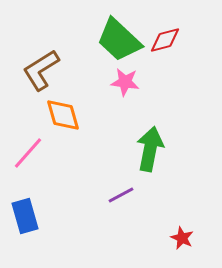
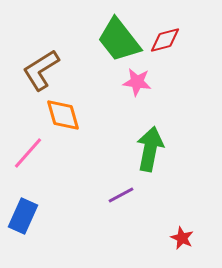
green trapezoid: rotated 9 degrees clockwise
pink star: moved 12 px right
blue rectangle: moved 2 px left; rotated 40 degrees clockwise
